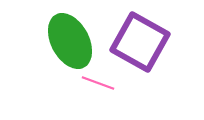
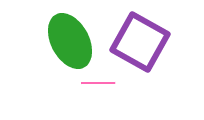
pink line: rotated 20 degrees counterclockwise
